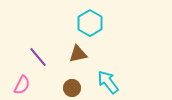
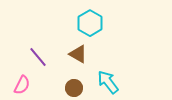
brown triangle: rotated 42 degrees clockwise
brown circle: moved 2 px right
